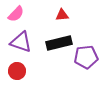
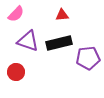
purple triangle: moved 7 px right, 1 px up
purple pentagon: moved 2 px right, 1 px down
red circle: moved 1 px left, 1 px down
